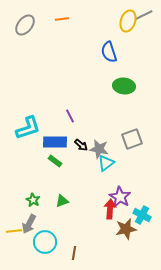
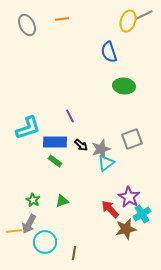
gray ellipse: moved 2 px right; rotated 65 degrees counterclockwise
gray star: moved 2 px right; rotated 30 degrees counterclockwise
purple star: moved 9 px right
red arrow: rotated 48 degrees counterclockwise
cyan cross: moved 1 px up; rotated 30 degrees clockwise
